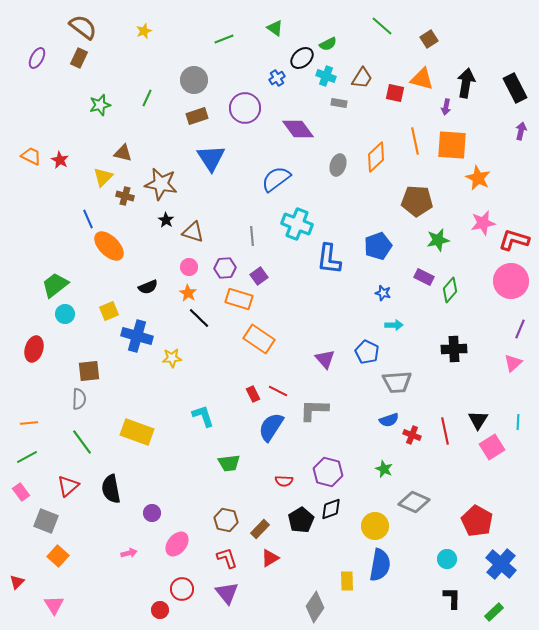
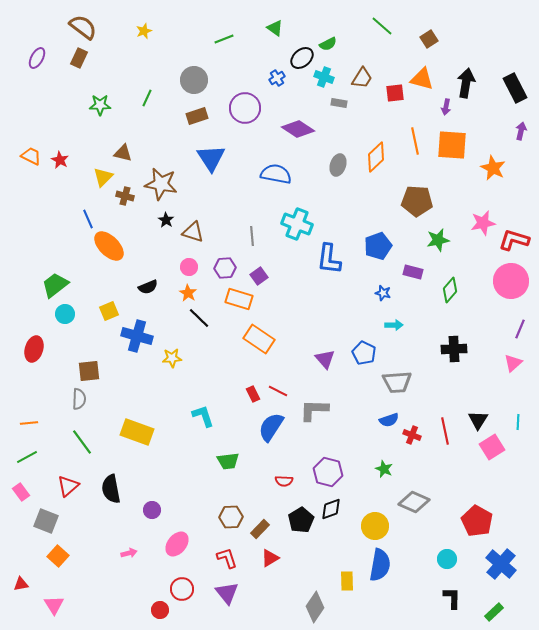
cyan cross at (326, 76): moved 2 px left, 1 px down
red square at (395, 93): rotated 18 degrees counterclockwise
green star at (100, 105): rotated 15 degrees clockwise
purple diamond at (298, 129): rotated 20 degrees counterclockwise
orange star at (478, 178): moved 15 px right, 10 px up
blue semicircle at (276, 179): moved 5 px up; rotated 48 degrees clockwise
purple rectangle at (424, 277): moved 11 px left, 5 px up; rotated 12 degrees counterclockwise
blue pentagon at (367, 352): moved 3 px left, 1 px down
green trapezoid at (229, 463): moved 1 px left, 2 px up
purple circle at (152, 513): moved 3 px up
brown hexagon at (226, 520): moved 5 px right, 3 px up; rotated 15 degrees counterclockwise
red triangle at (17, 582): moved 4 px right, 2 px down; rotated 35 degrees clockwise
